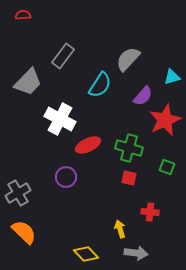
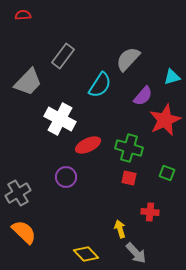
green square: moved 6 px down
gray arrow: rotated 40 degrees clockwise
